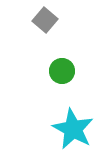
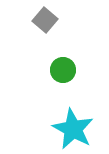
green circle: moved 1 px right, 1 px up
